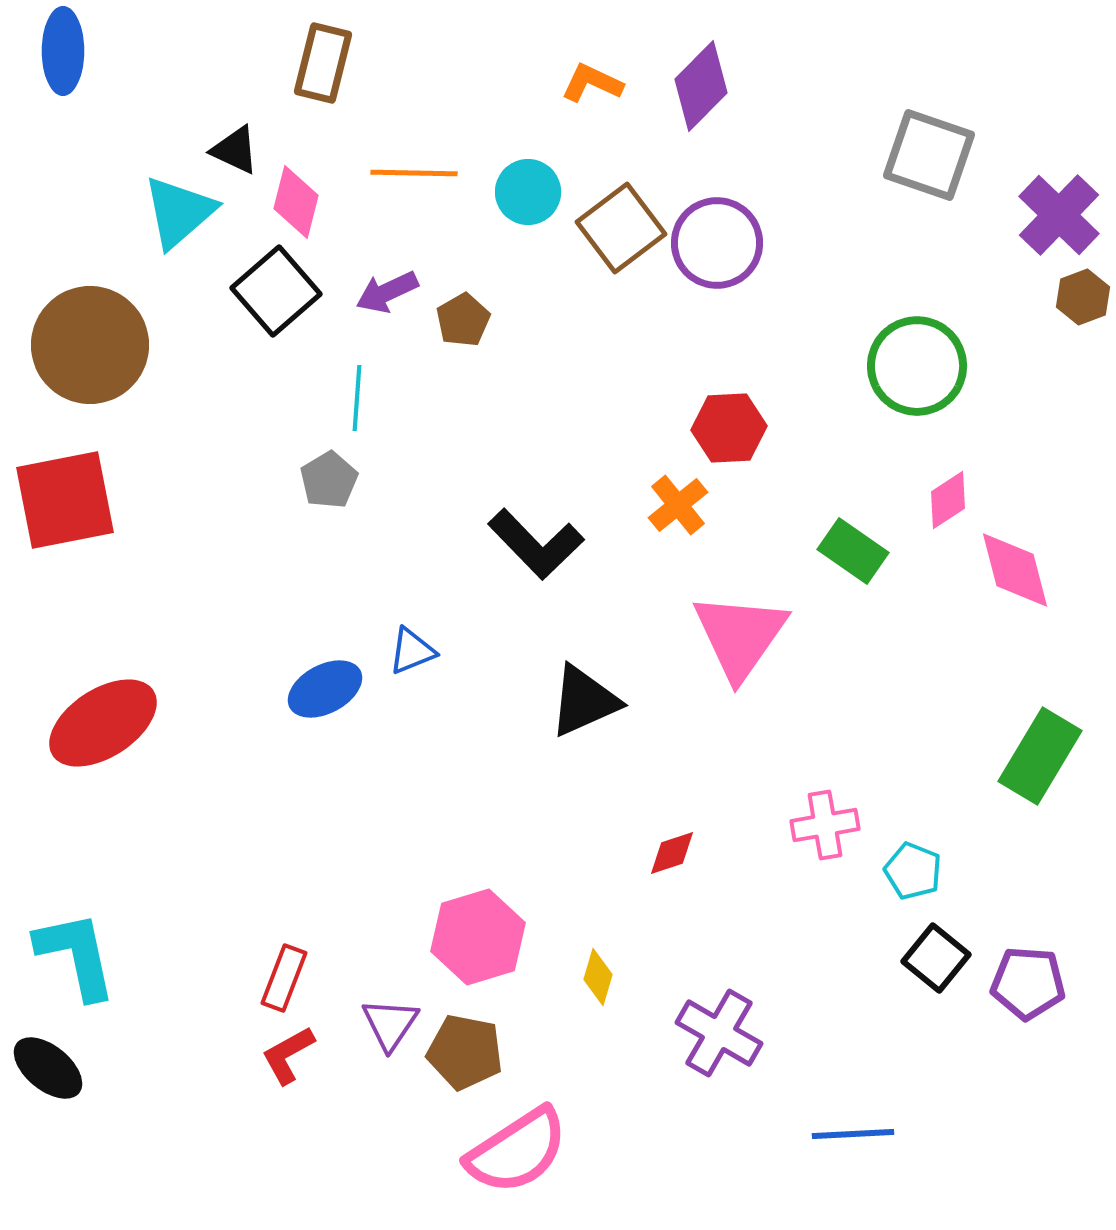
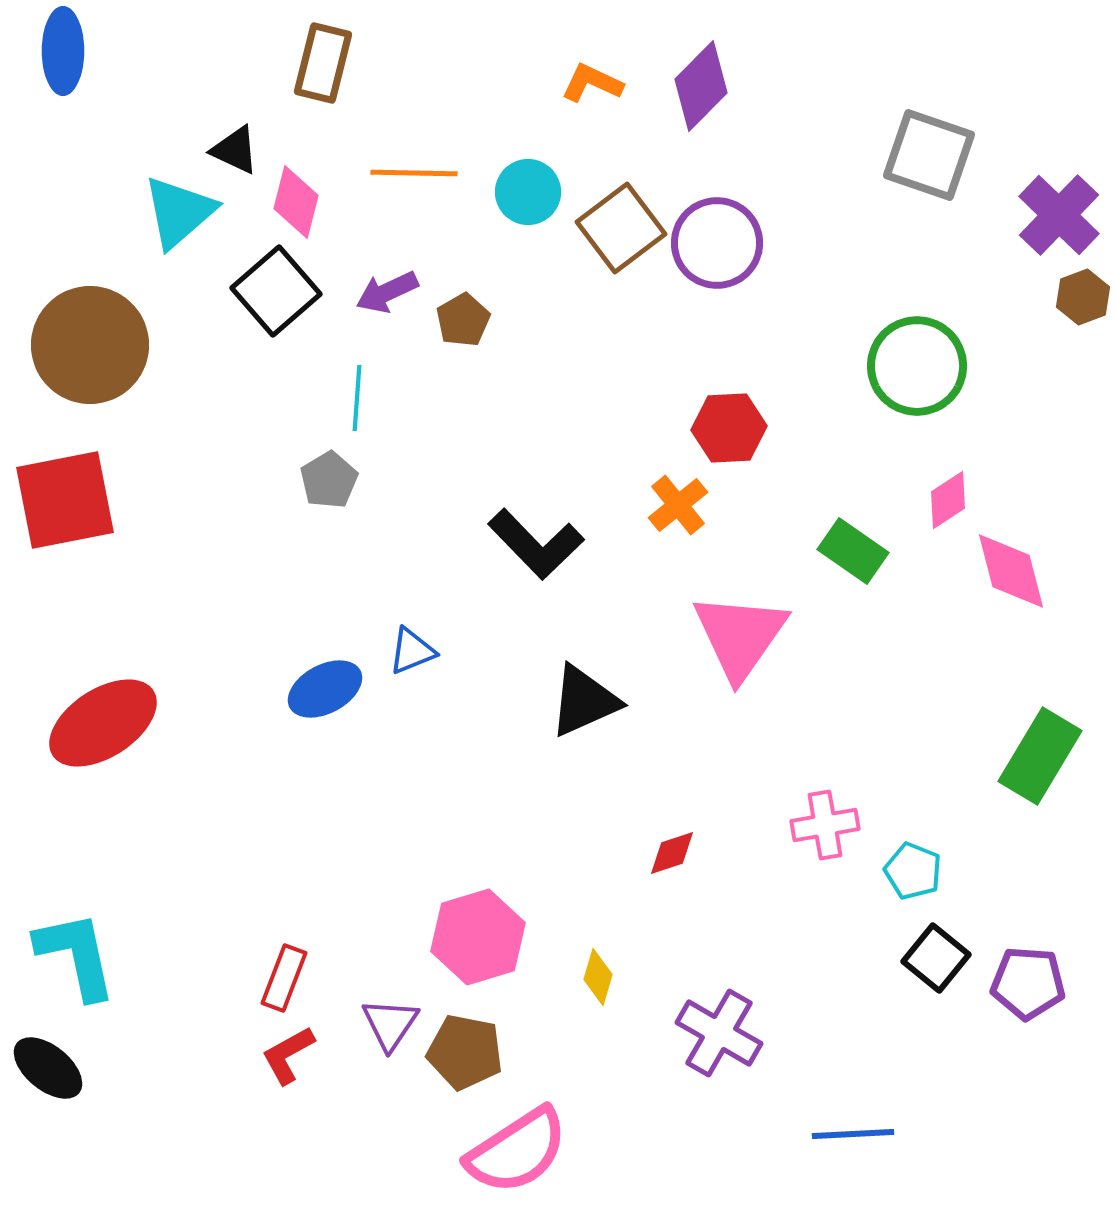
pink diamond at (1015, 570): moved 4 px left, 1 px down
